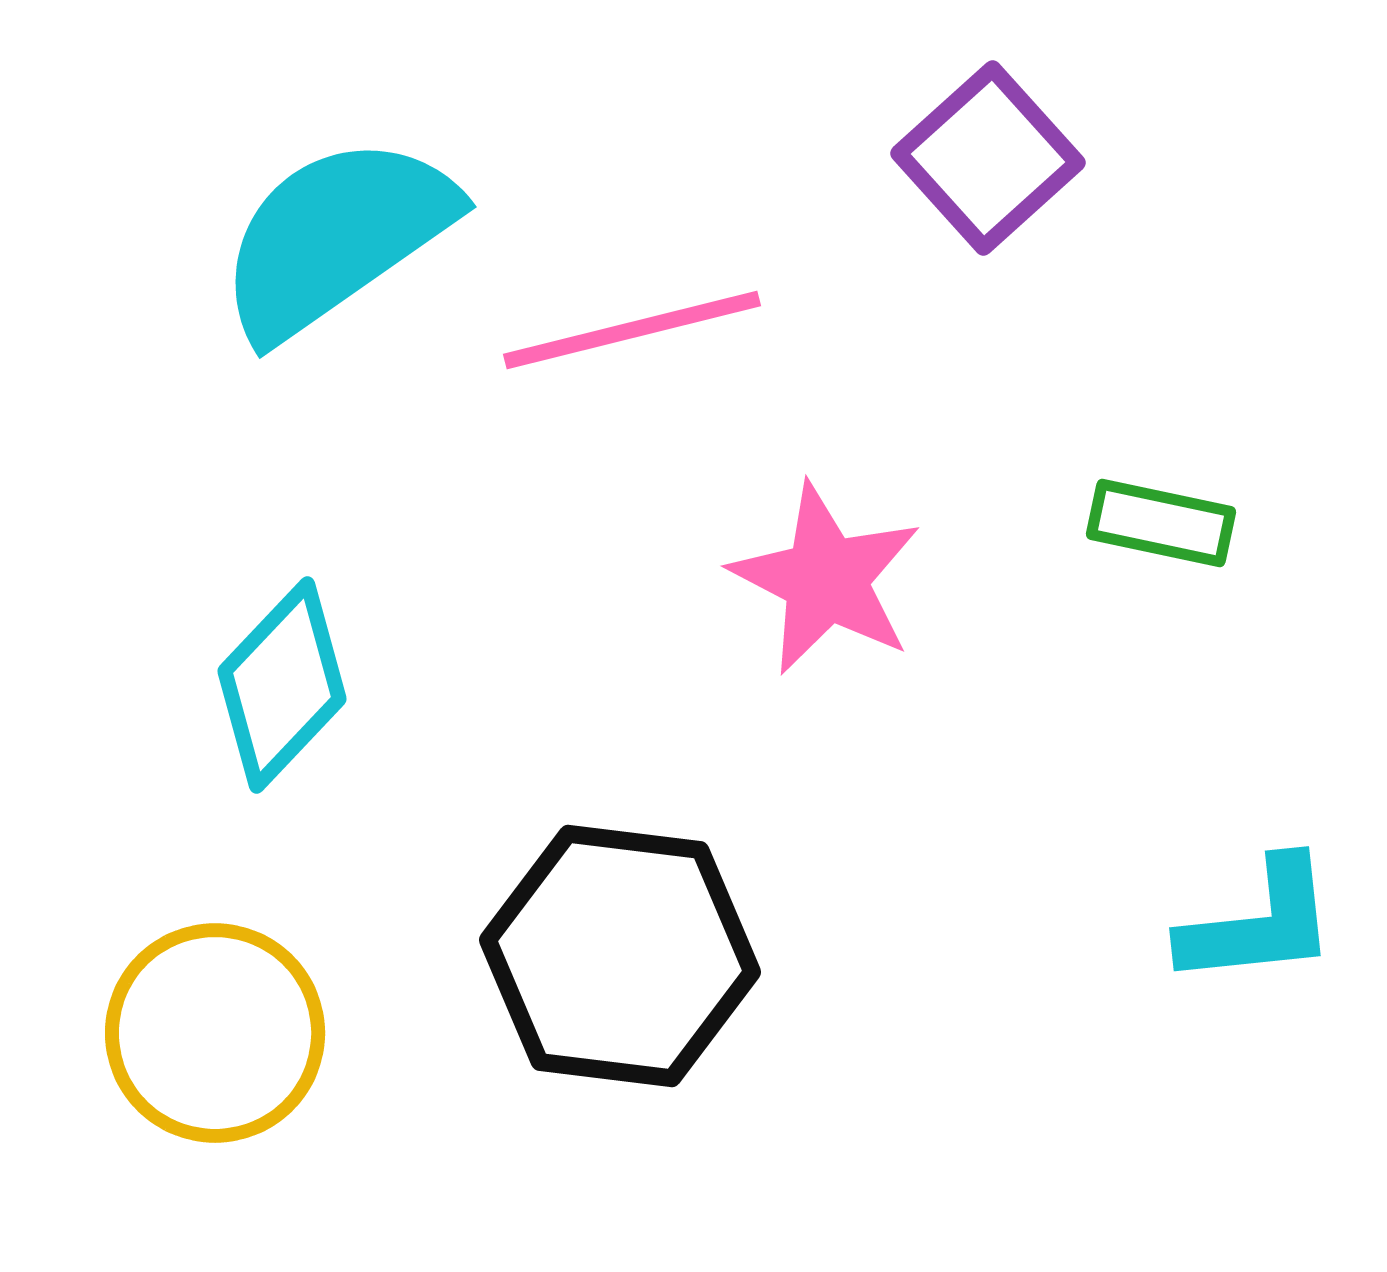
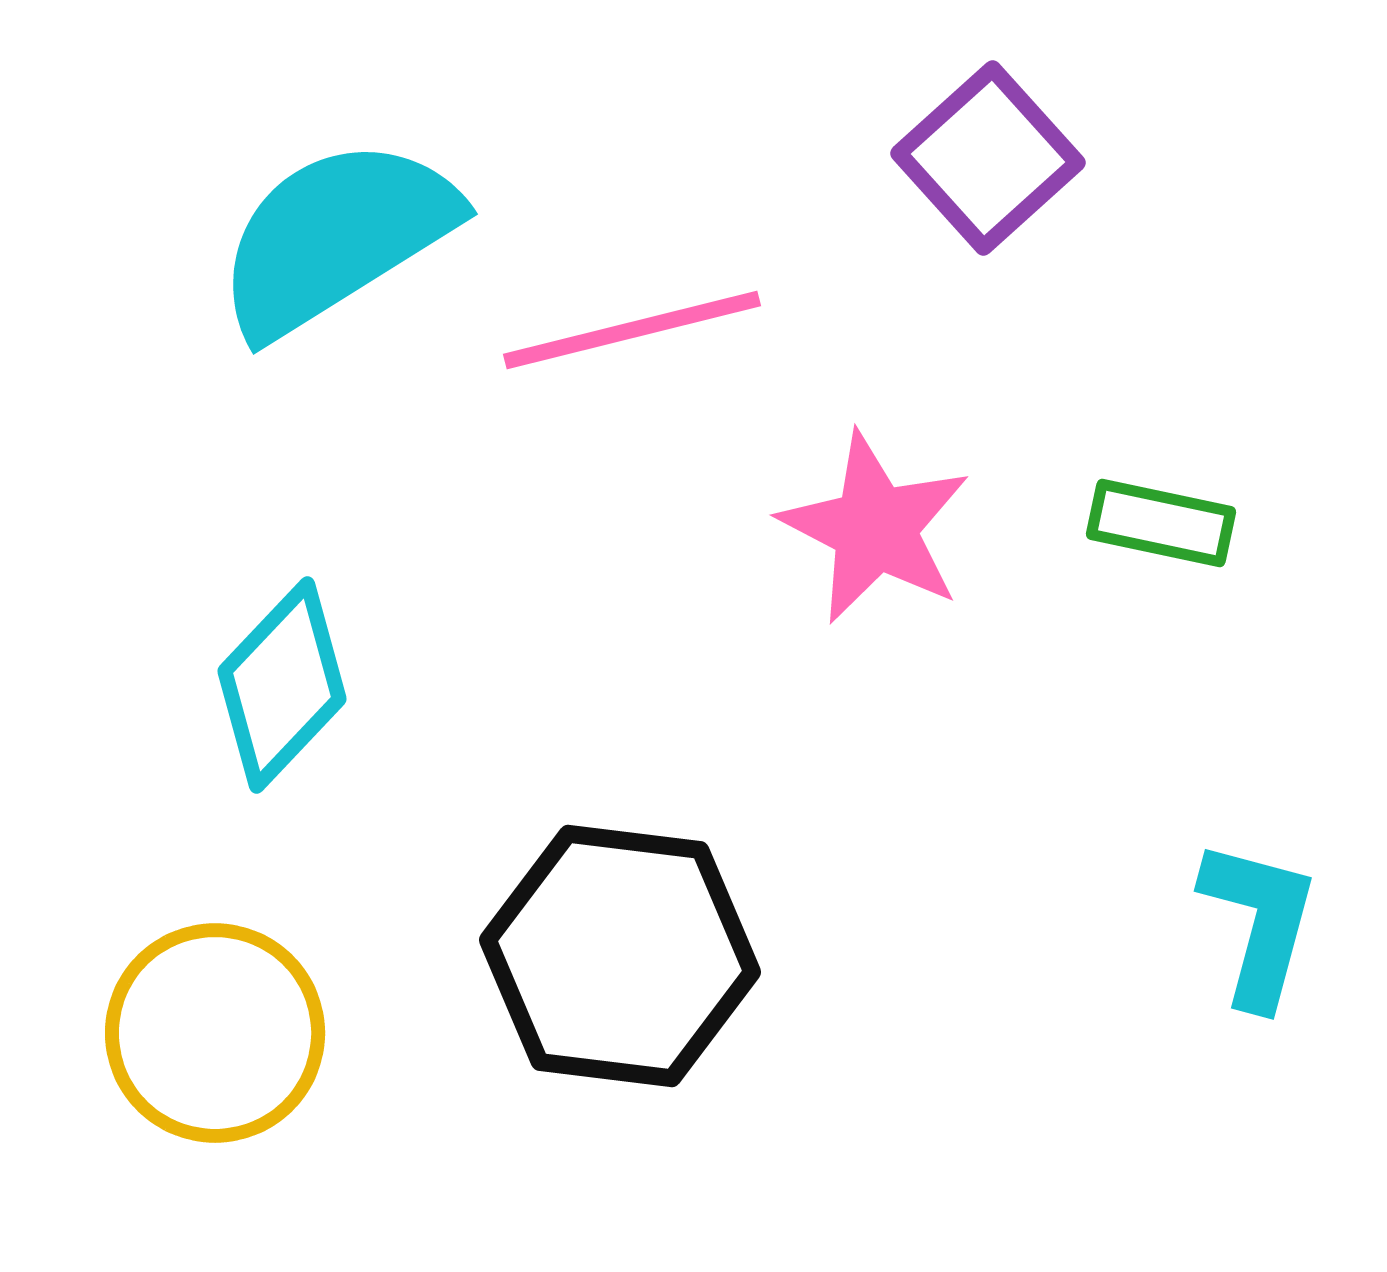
cyan semicircle: rotated 3 degrees clockwise
pink star: moved 49 px right, 51 px up
cyan L-shape: rotated 69 degrees counterclockwise
